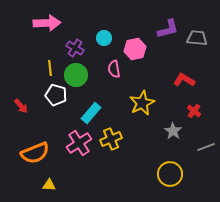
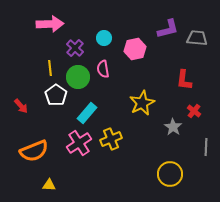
pink arrow: moved 3 px right, 1 px down
purple cross: rotated 12 degrees clockwise
pink semicircle: moved 11 px left
green circle: moved 2 px right, 2 px down
red L-shape: rotated 115 degrees counterclockwise
white pentagon: rotated 20 degrees clockwise
cyan rectangle: moved 4 px left
gray star: moved 4 px up
gray line: rotated 66 degrees counterclockwise
orange semicircle: moved 1 px left, 2 px up
